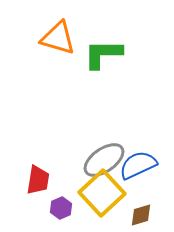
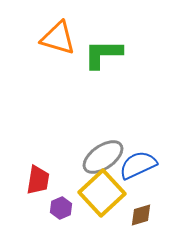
gray ellipse: moved 1 px left, 3 px up
